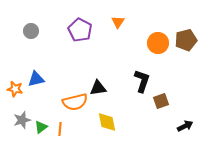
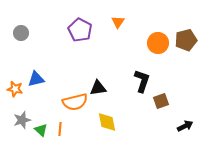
gray circle: moved 10 px left, 2 px down
green triangle: moved 3 px down; rotated 40 degrees counterclockwise
